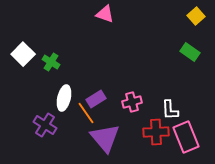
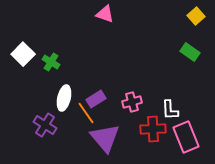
red cross: moved 3 px left, 3 px up
